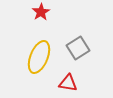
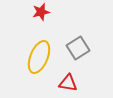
red star: rotated 18 degrees clockwise
